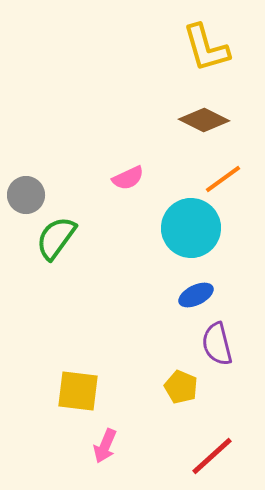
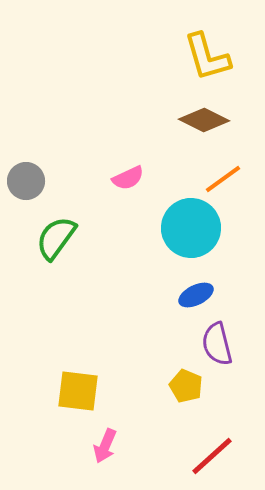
yellow L-shape: moved 1 px right, 9 px down
gray circle: moved 14 px up
yellow pentagon: moved 5 px right, 1 px up
